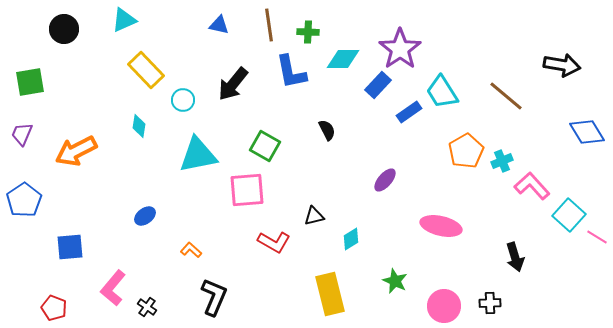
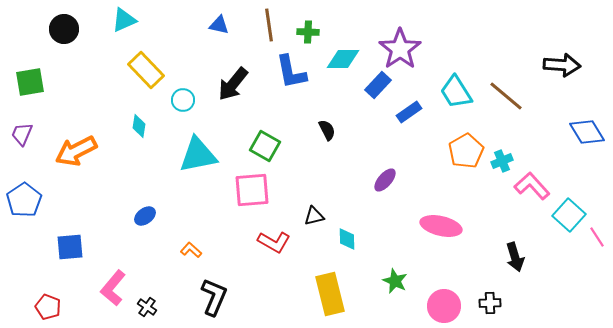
black arrow at (562, 65): rotated 6 degrees counterclockwise
cyan trapezoid at (442, 92): moved 14 px right
pink square at (247, 190): moved 5 px right
pink line at (597, 237): rotated 25 degrees clockwise
cyan diamond at (351, 239): moved 4 px left; rotated 60 degrees counterclockwise
red pentagon at (54, 308): moved 6 px left, 1 px up
